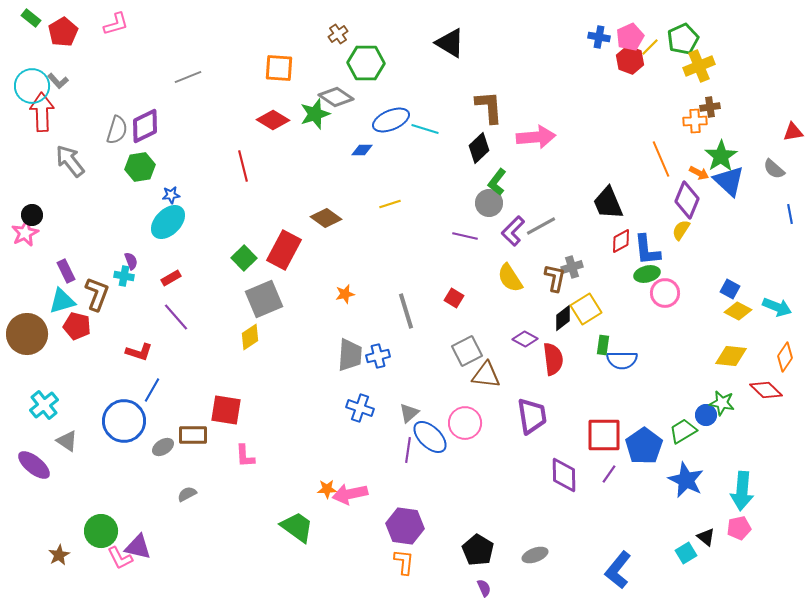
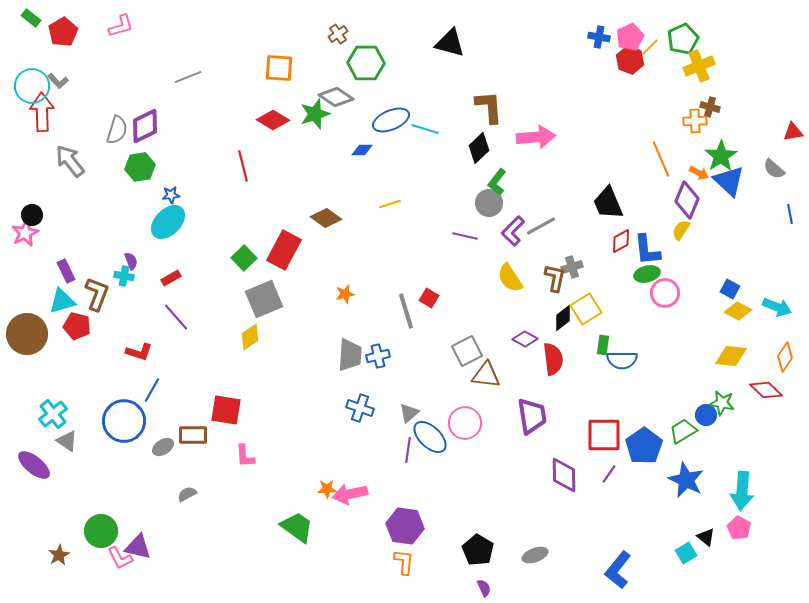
pink L-shape at (116, 24): moved 5 px right, 2 px down
black triangle at (450, 43): rotated 16 degrees counterclockwise
brown cross at (710, 107): rotated 24 degrees clockwise
red square at (454, 298): moved 25 px left
cyan cross at (44, 405): moved 9 px right, 9 px down
pink pentagon at (739, 528): rotated 30 degrees counterclockwise
